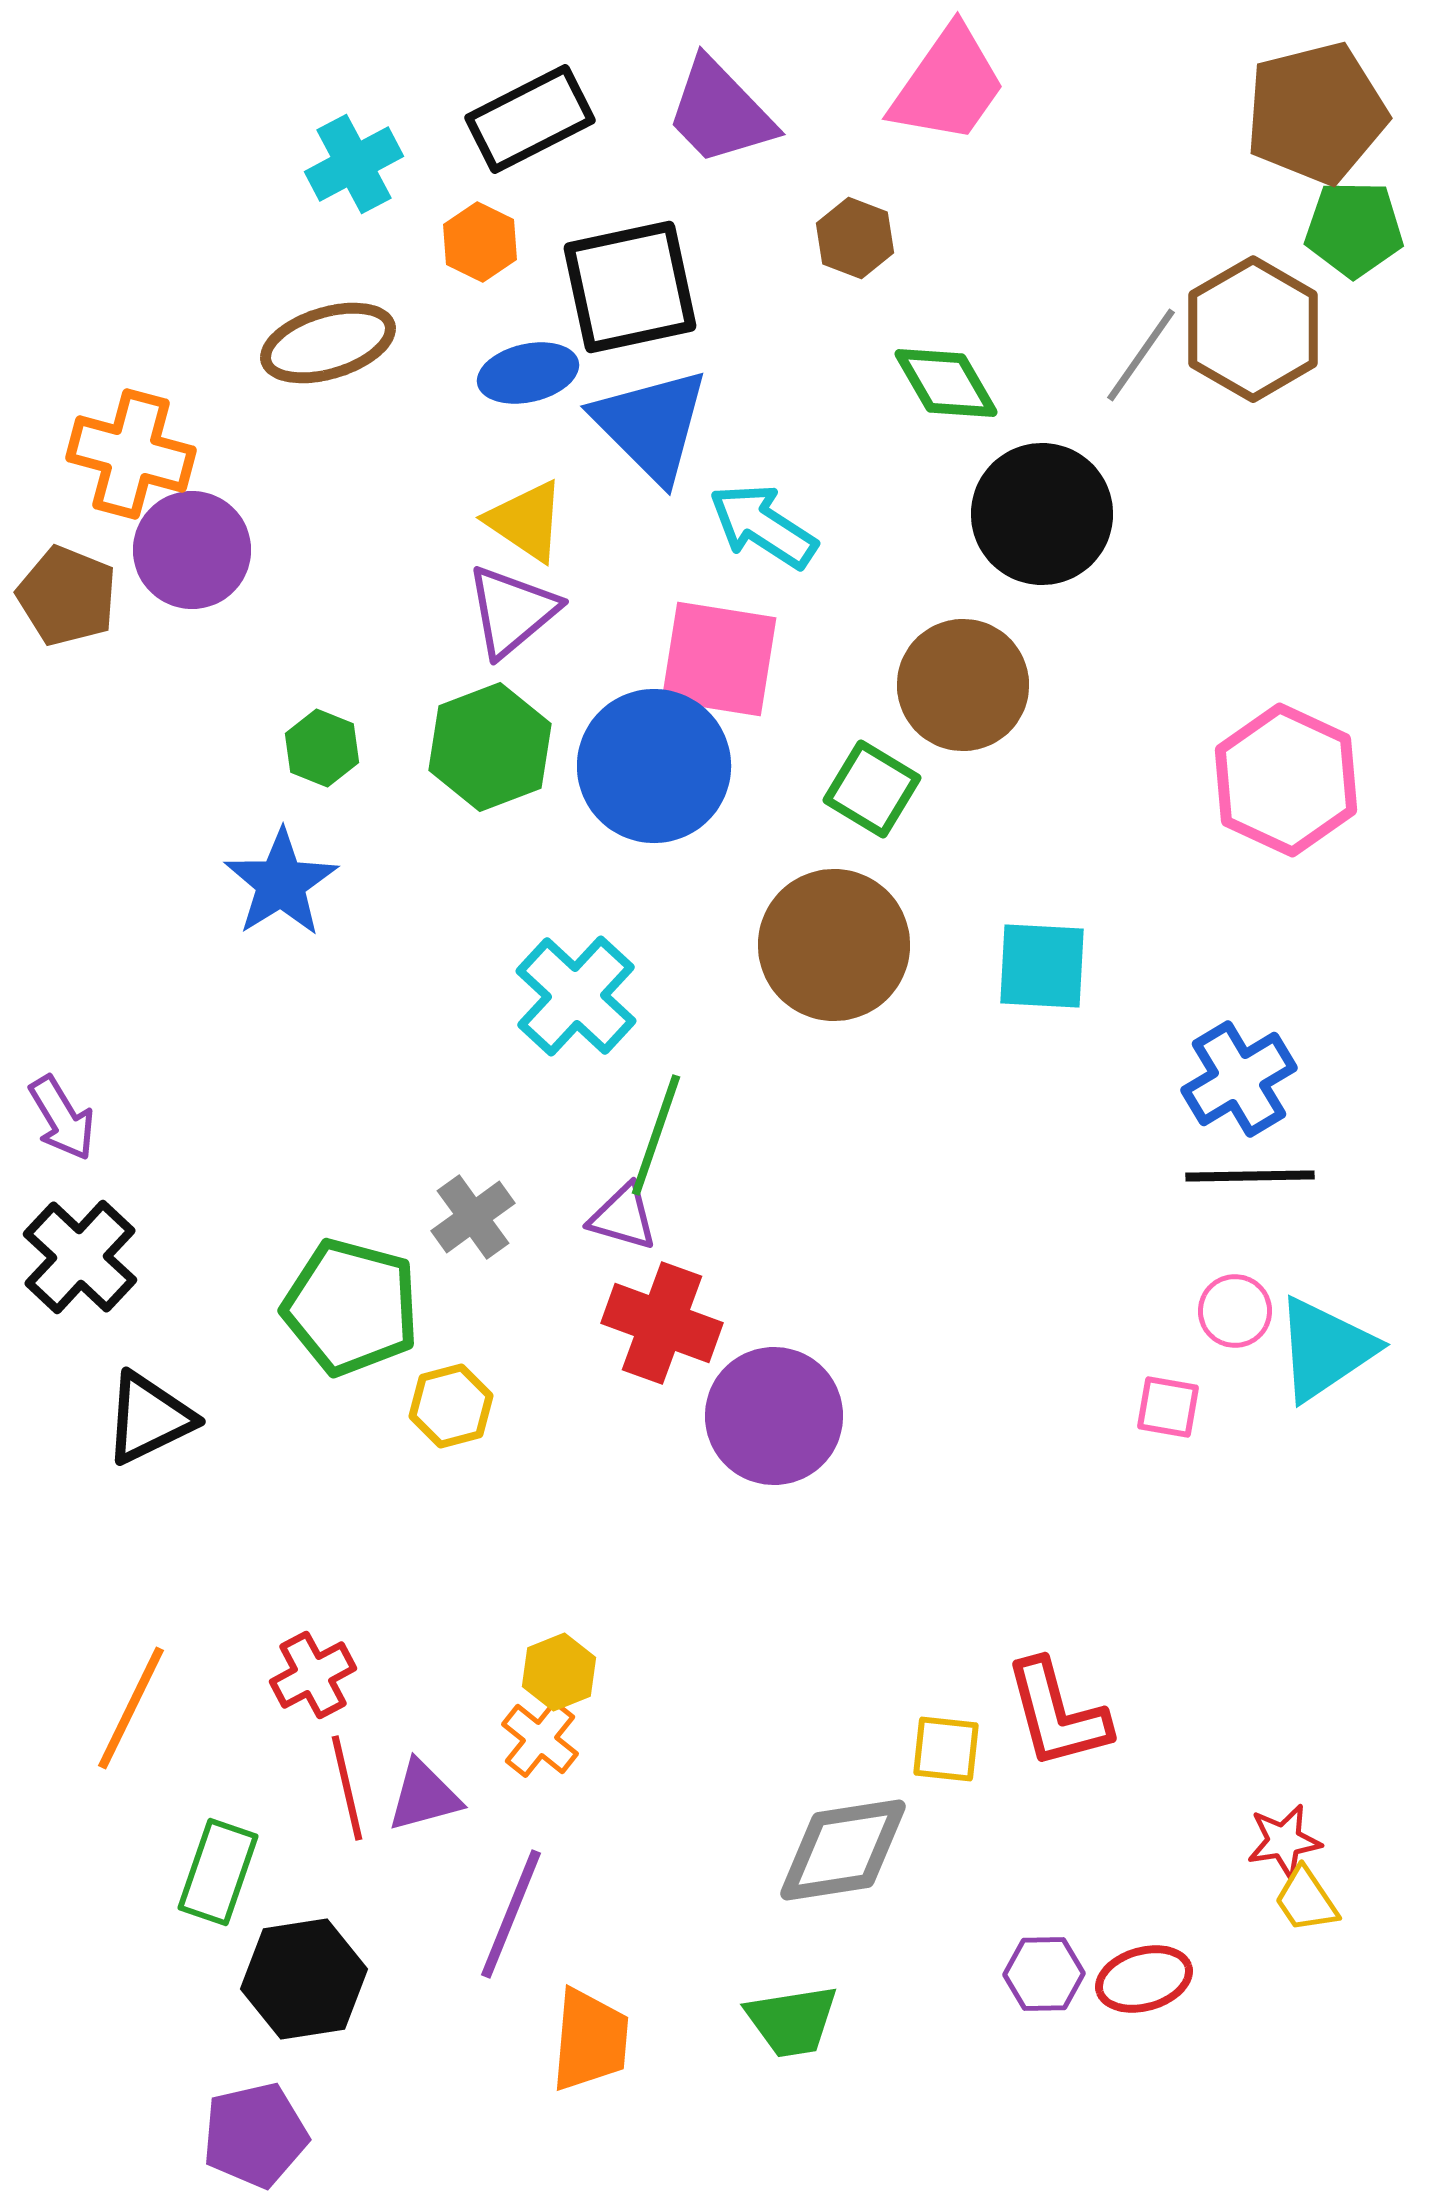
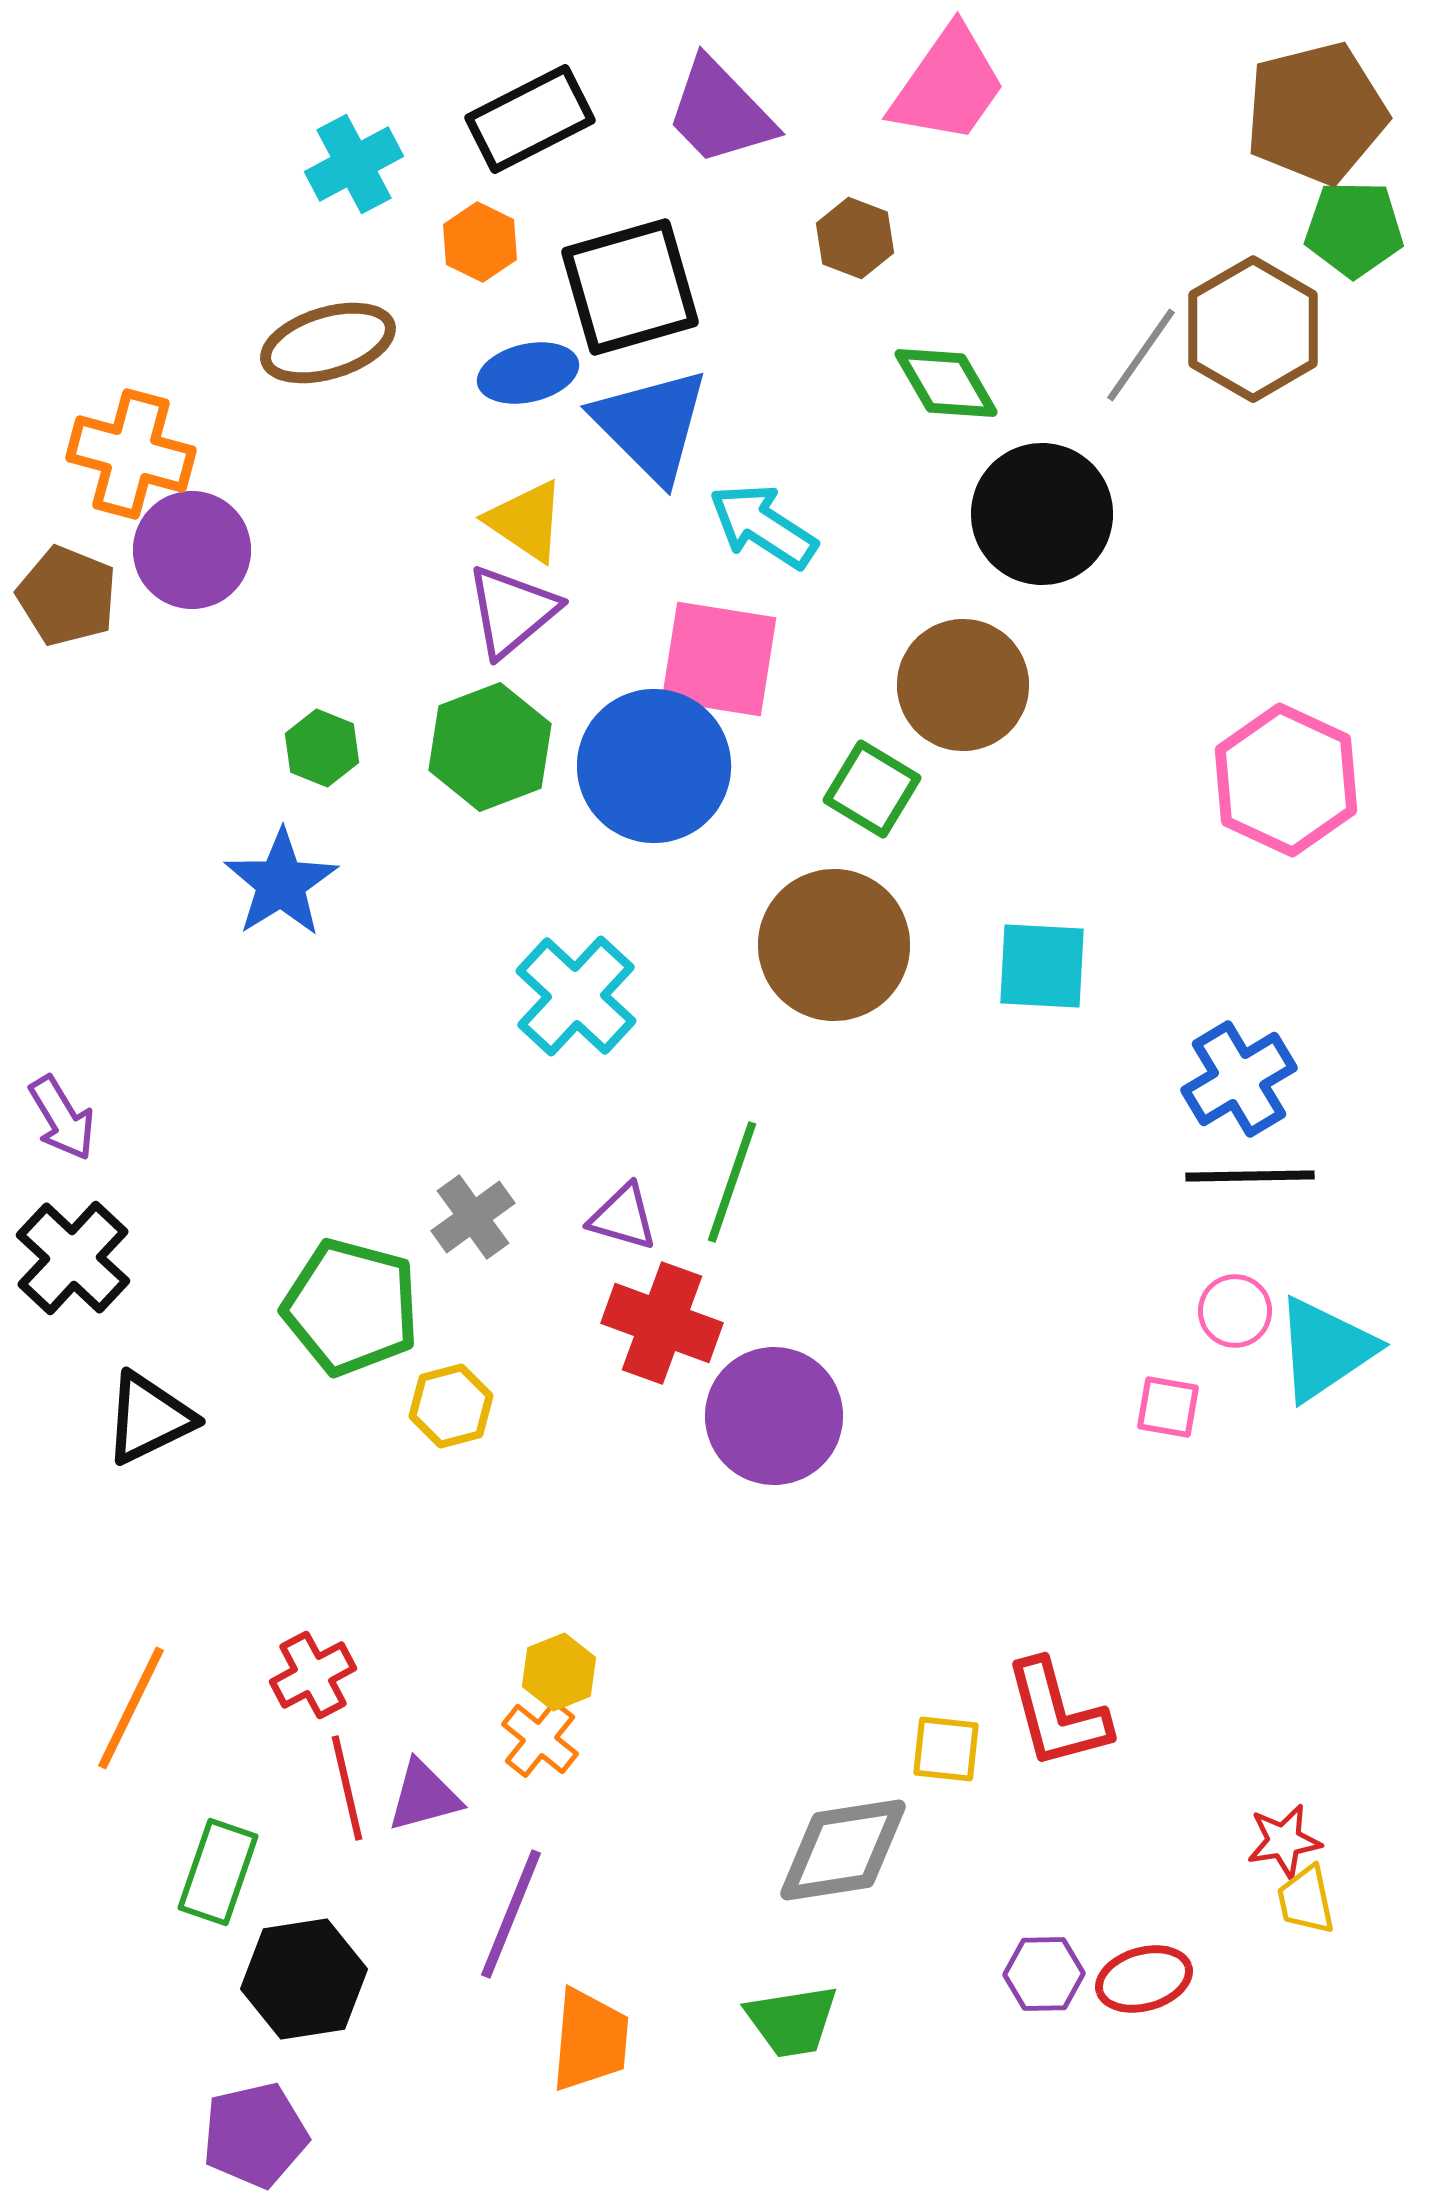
black square at (630, 287): rotated 4 degrees counterclockwise
green line at (656, 1135): moved 76 px right, 47 px down
black cross at (80, 1257): moved 7 px left, 1 px down
yellow trapezoid at (1306, 1900): rotated 22 degrees clockwise
